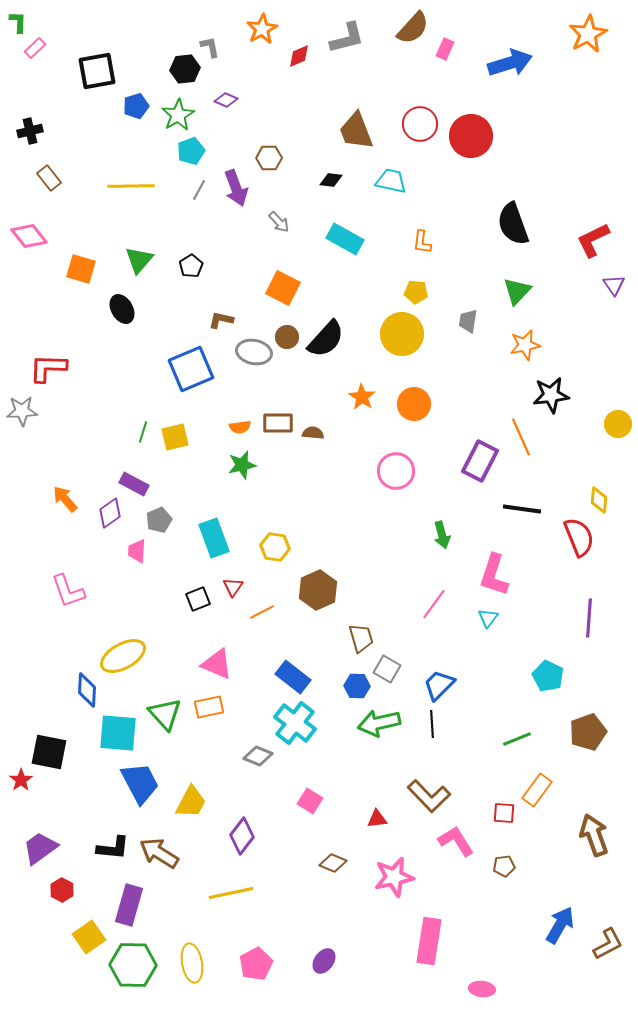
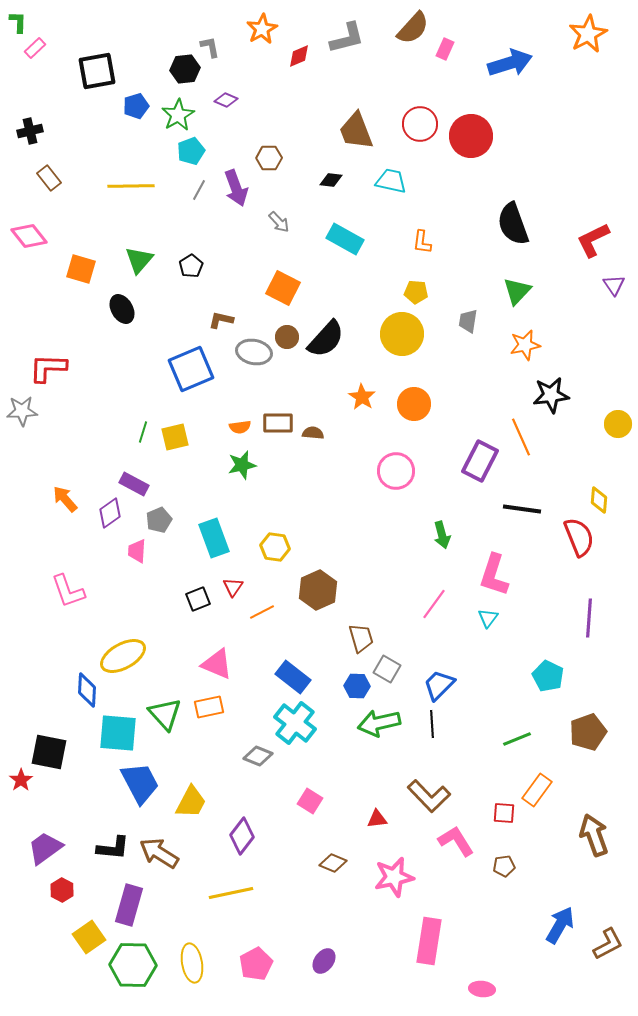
purple trapezoid at (40, 848): moved 5 px right
